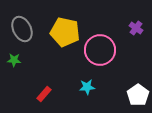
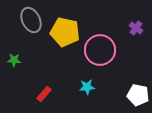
gray ellipse: moved 9 px right, 9 px up
white pentagon: rotated 25 degrees counterclockwise
